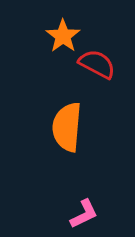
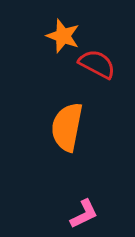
orange star: rotated 16 degrees counterclockwise
orange semicircle: rotated 6 degrees clockwise
